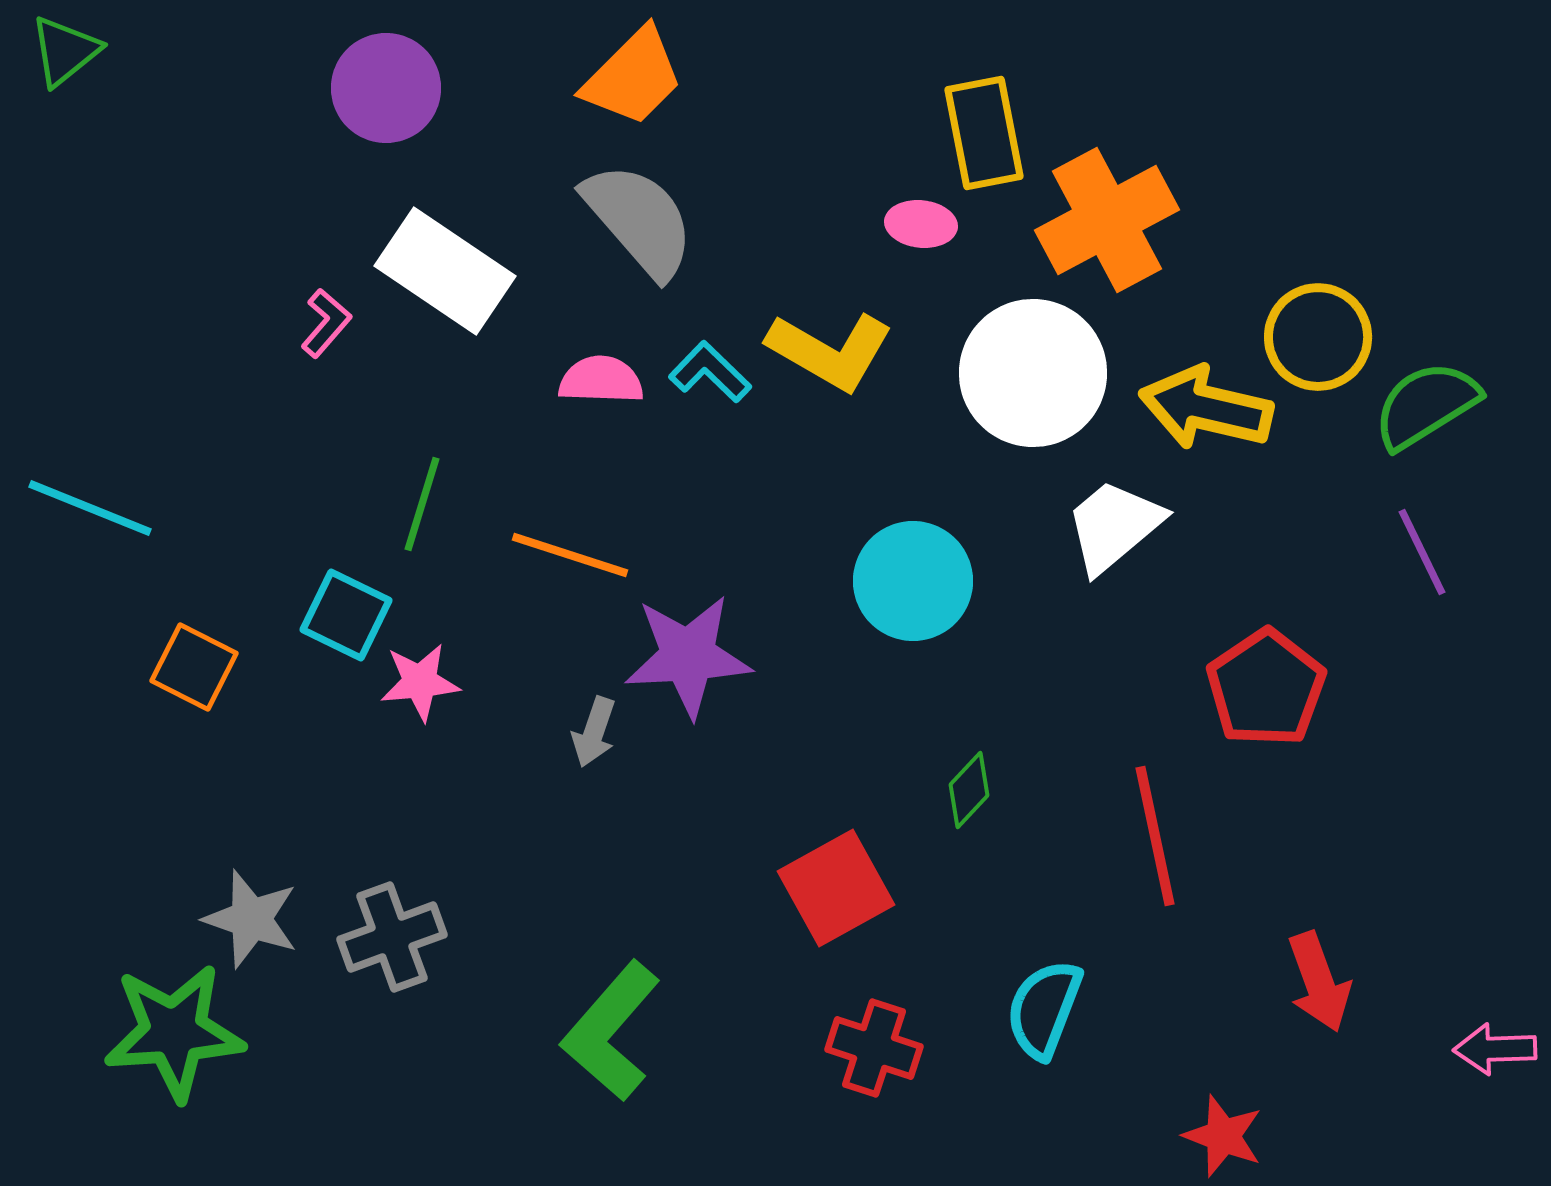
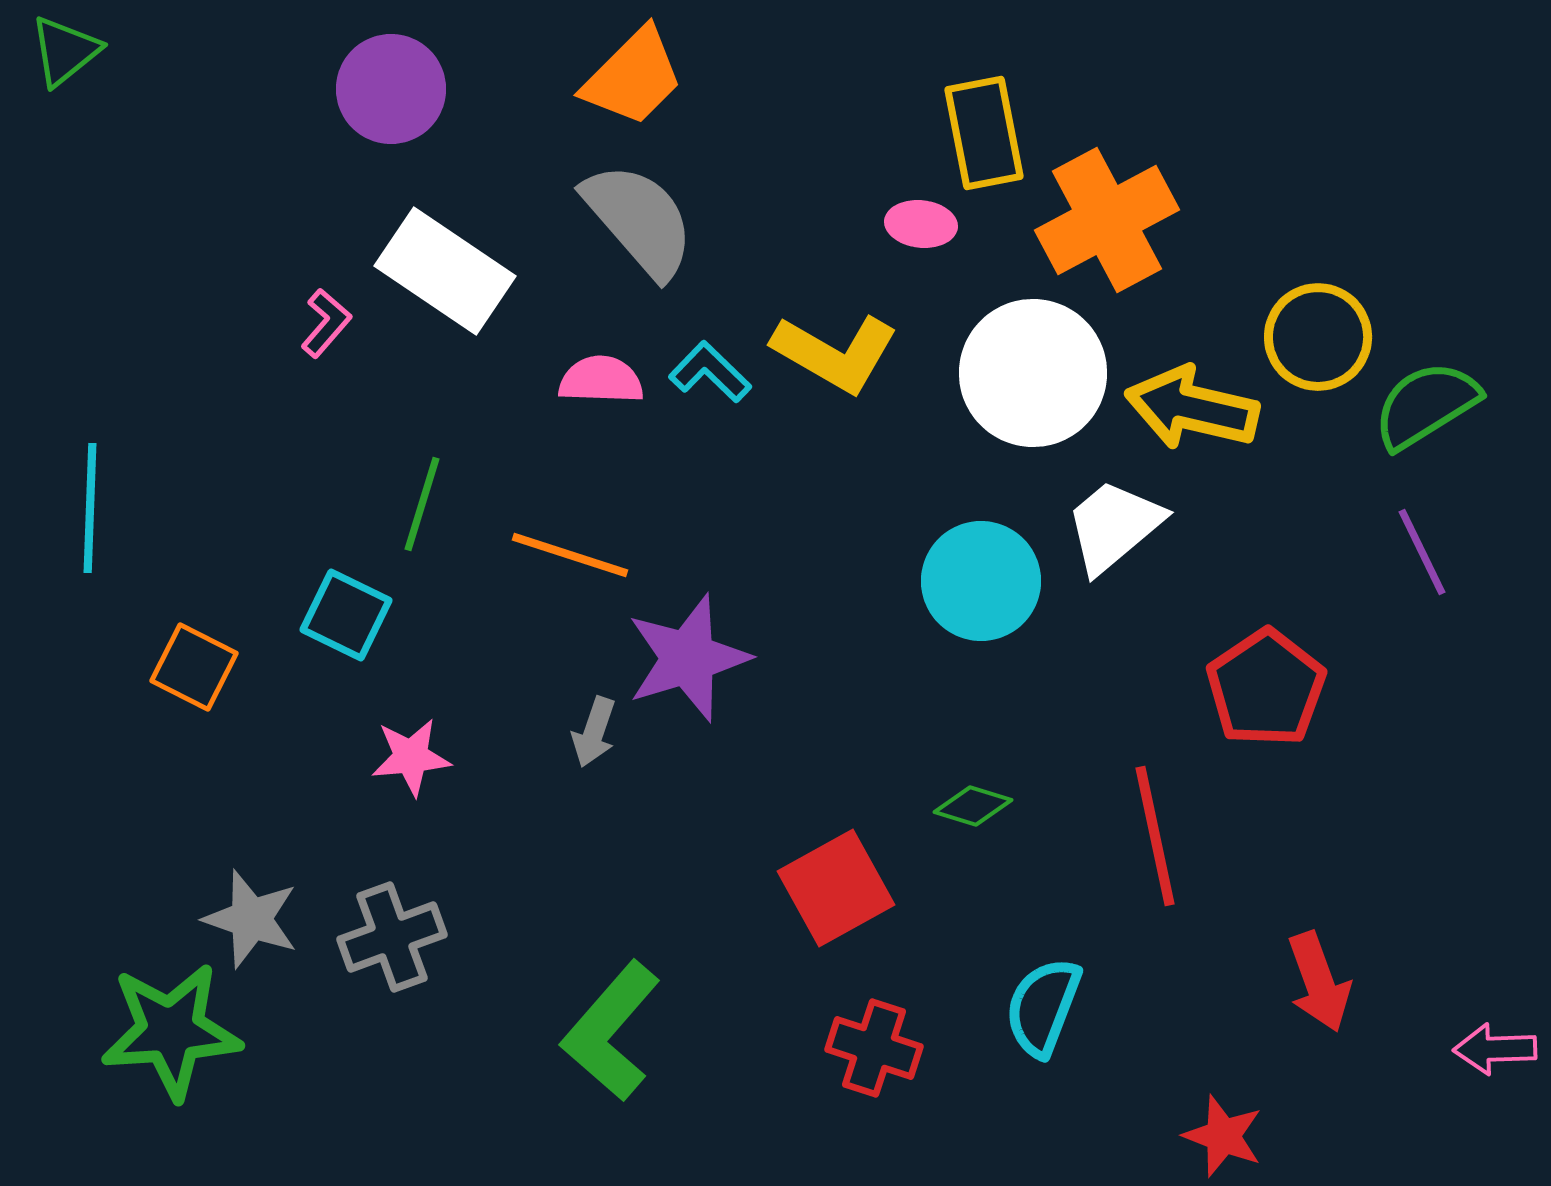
purple circle: moved 5 px right, 1 px down
yellow L-shape: moved 5 px right, 2 px down
yellow arrow: moved 14 px left
cyan line: rotated 70 degrees clockwise
cyan circle: moved 68 px right
purple star: moved 2 px down; rotated 14 degrees counterclockwise
pink star: moved 9 px left, 75 px down
green diamond: moved 4 px right, 16 px down; rotated 64 degrees clockwise
cyan semicircle: moved 1 px left, 2 px up
green star: moved 3 px left, 1 px up
